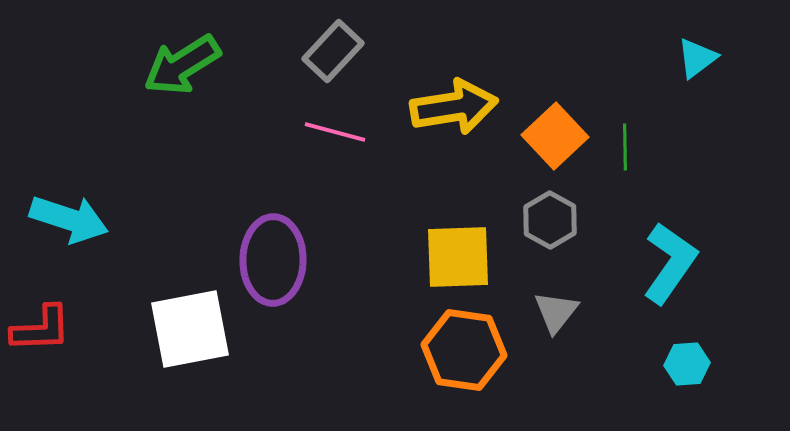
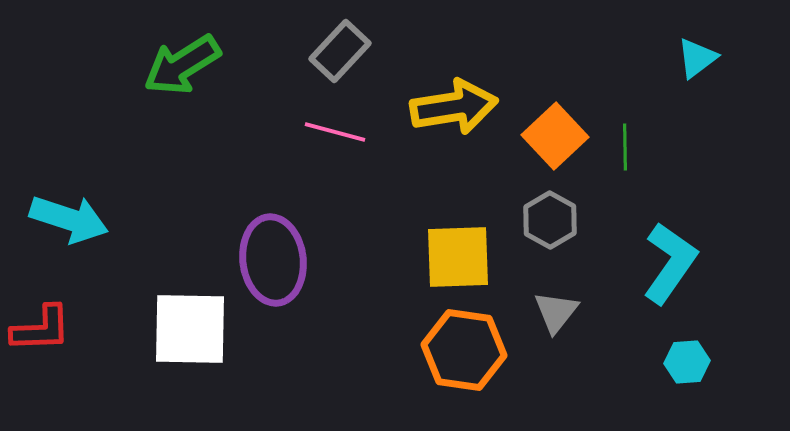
gray rectangle: moved 7 px right
purple ellipse: rotated 8 degrees counterclockwise
white square: rotated 12 degrees clockwise
cyan hexagon: moved 2 px up
